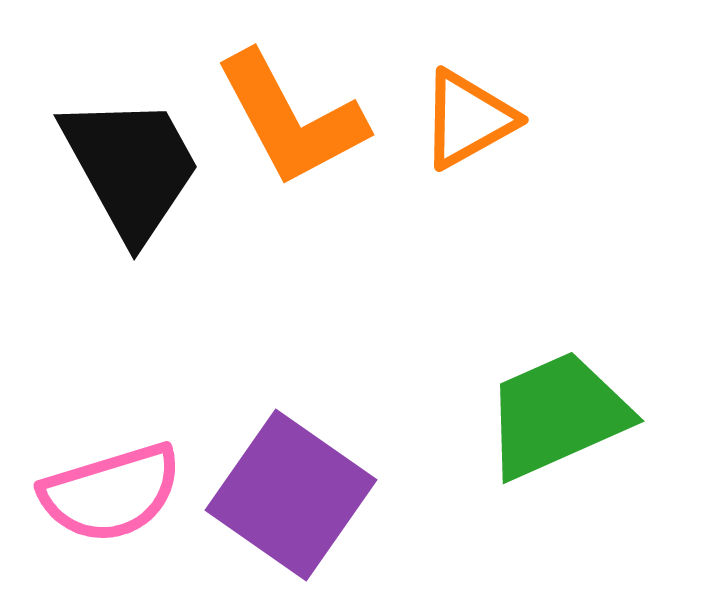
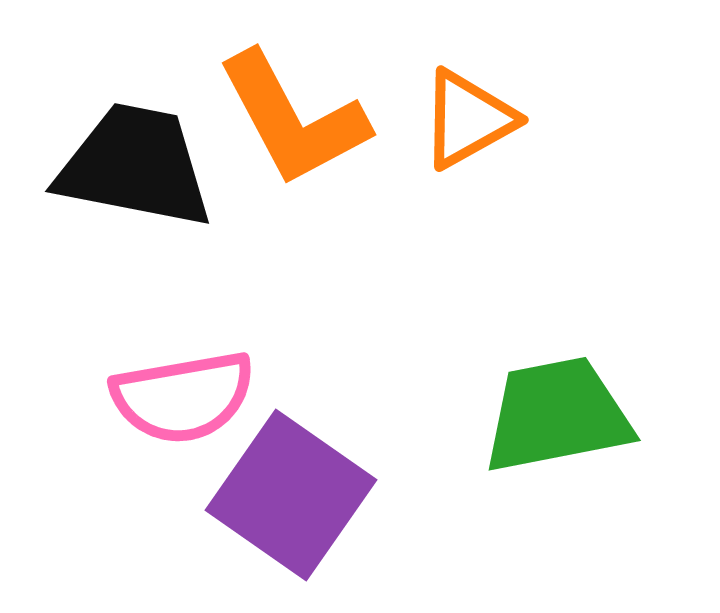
orange L-shape: moved 2 px right
black trapezoid: moved 4 px right, 1 px up; rotated 50 degrees counterclockwise
green trapezoid: rotated 13 degrees clockwise
pink semicircle: moved 72 px right, 96 px up; rotated 7 degrees clockwise
